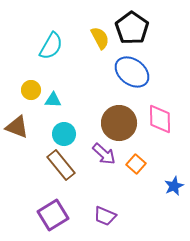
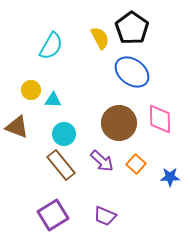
purple arrow: moved 2 px left, 7 px down
blue star: moved 4 px left, 9 px up; rotated 24 degrees clockwise
